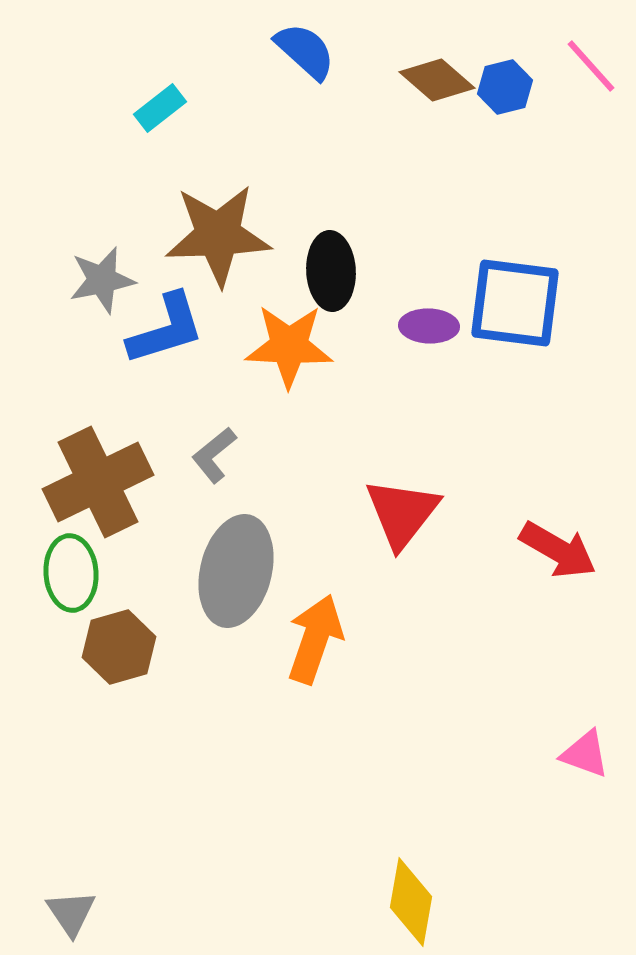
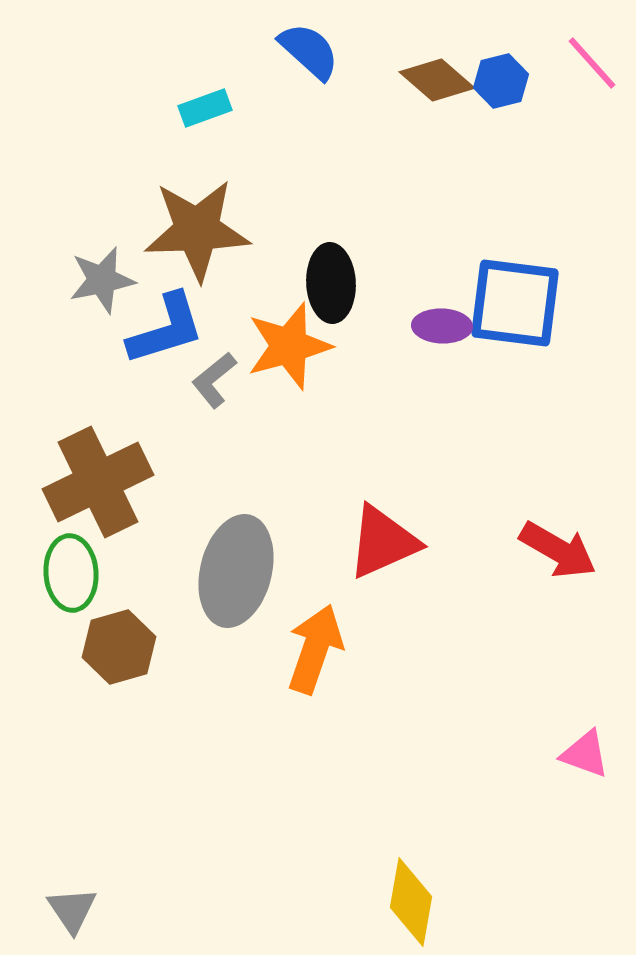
blue semicircle: moved 4 px right
pink line: moved 1 px right, 3 px up
blue hexagon: moved 4 px left, 6 px up
cyan rectangle: moved 45 px right; rotated 18 degrees clockwise
brown star: moved 21 px left, 5 px up
black ellipse: moved 12 px down
purple ellipse: moved 13 px right
orange star: rotated 18 degrees counterclockwise
gray L-shape: moved 75 px up
red triangle: moved 19 px left, 29 px down; rotated 28 degrees clockwise
orange arrow: moved 10 px down
gray triangle: moved 1 px right, 3 px up
